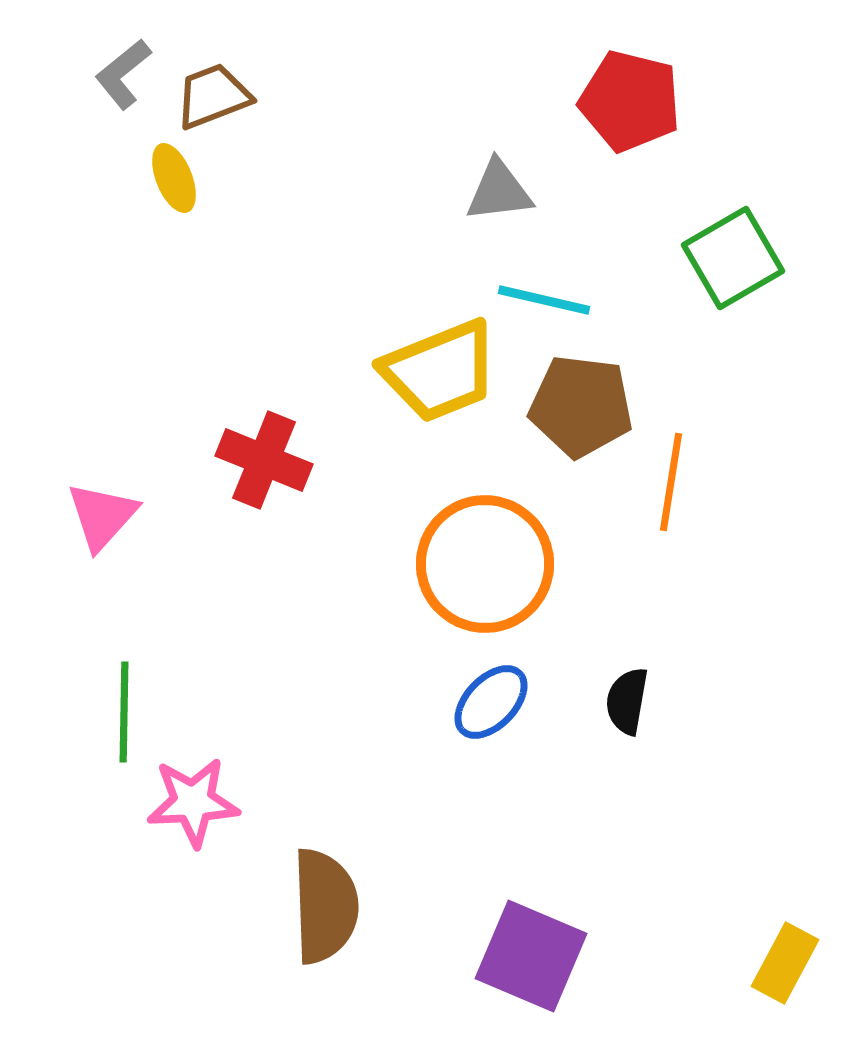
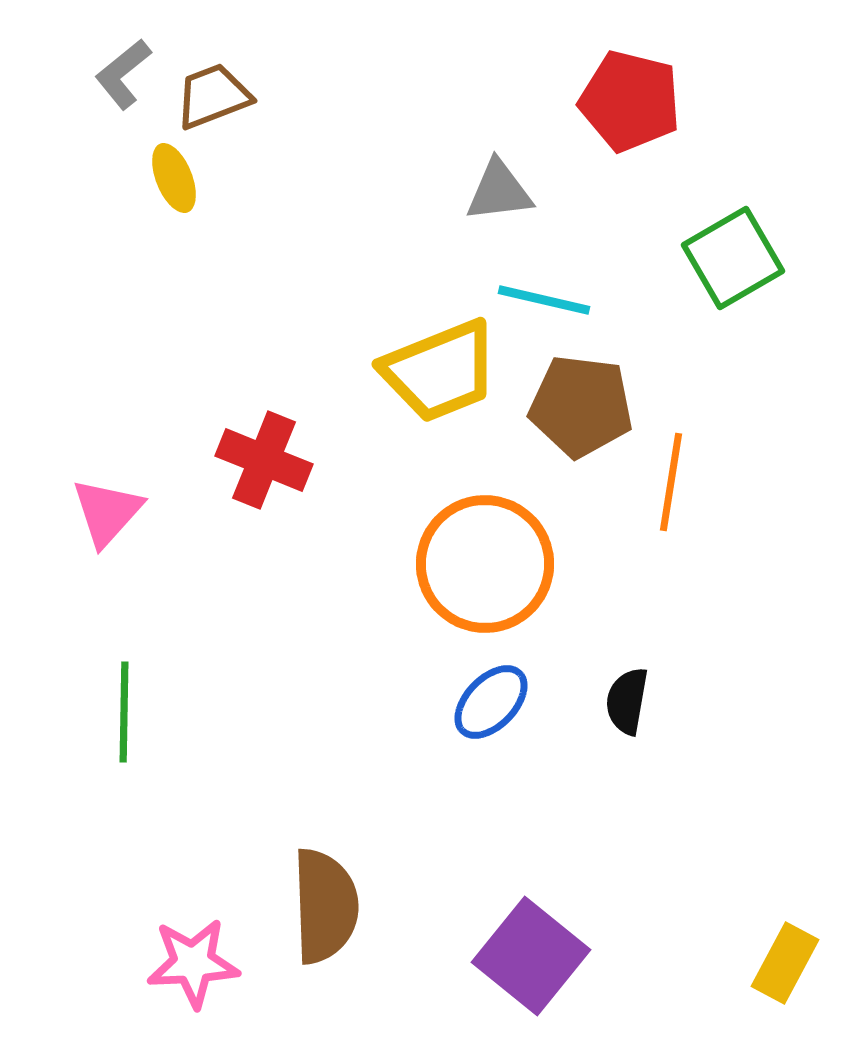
pink triangle: moved 5 px right, 4 px up
pink star: moved 161 px down
purple square: rotated 16 degrees clockwise
